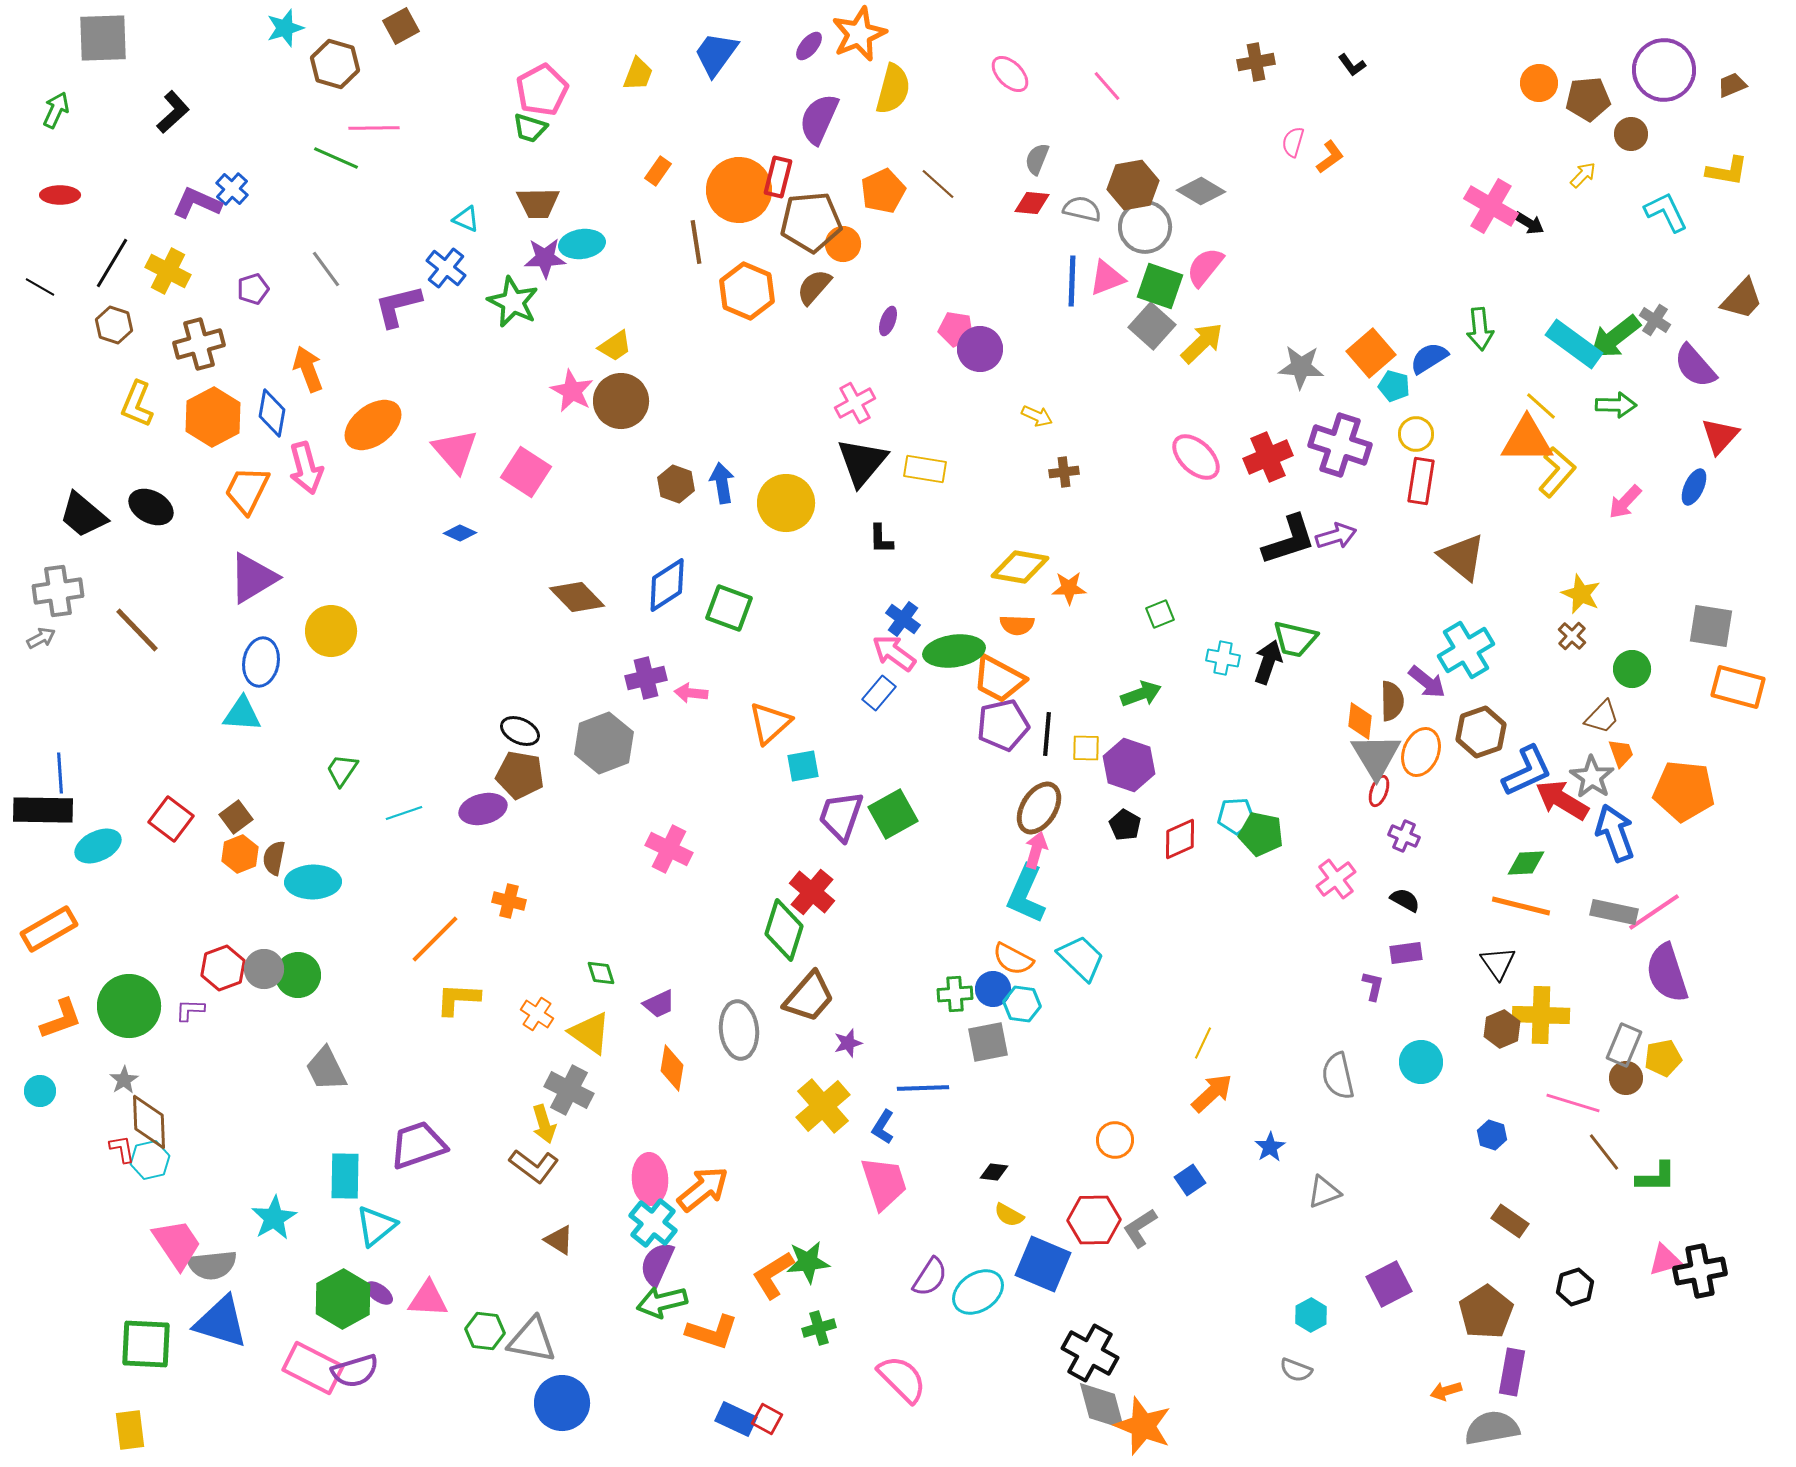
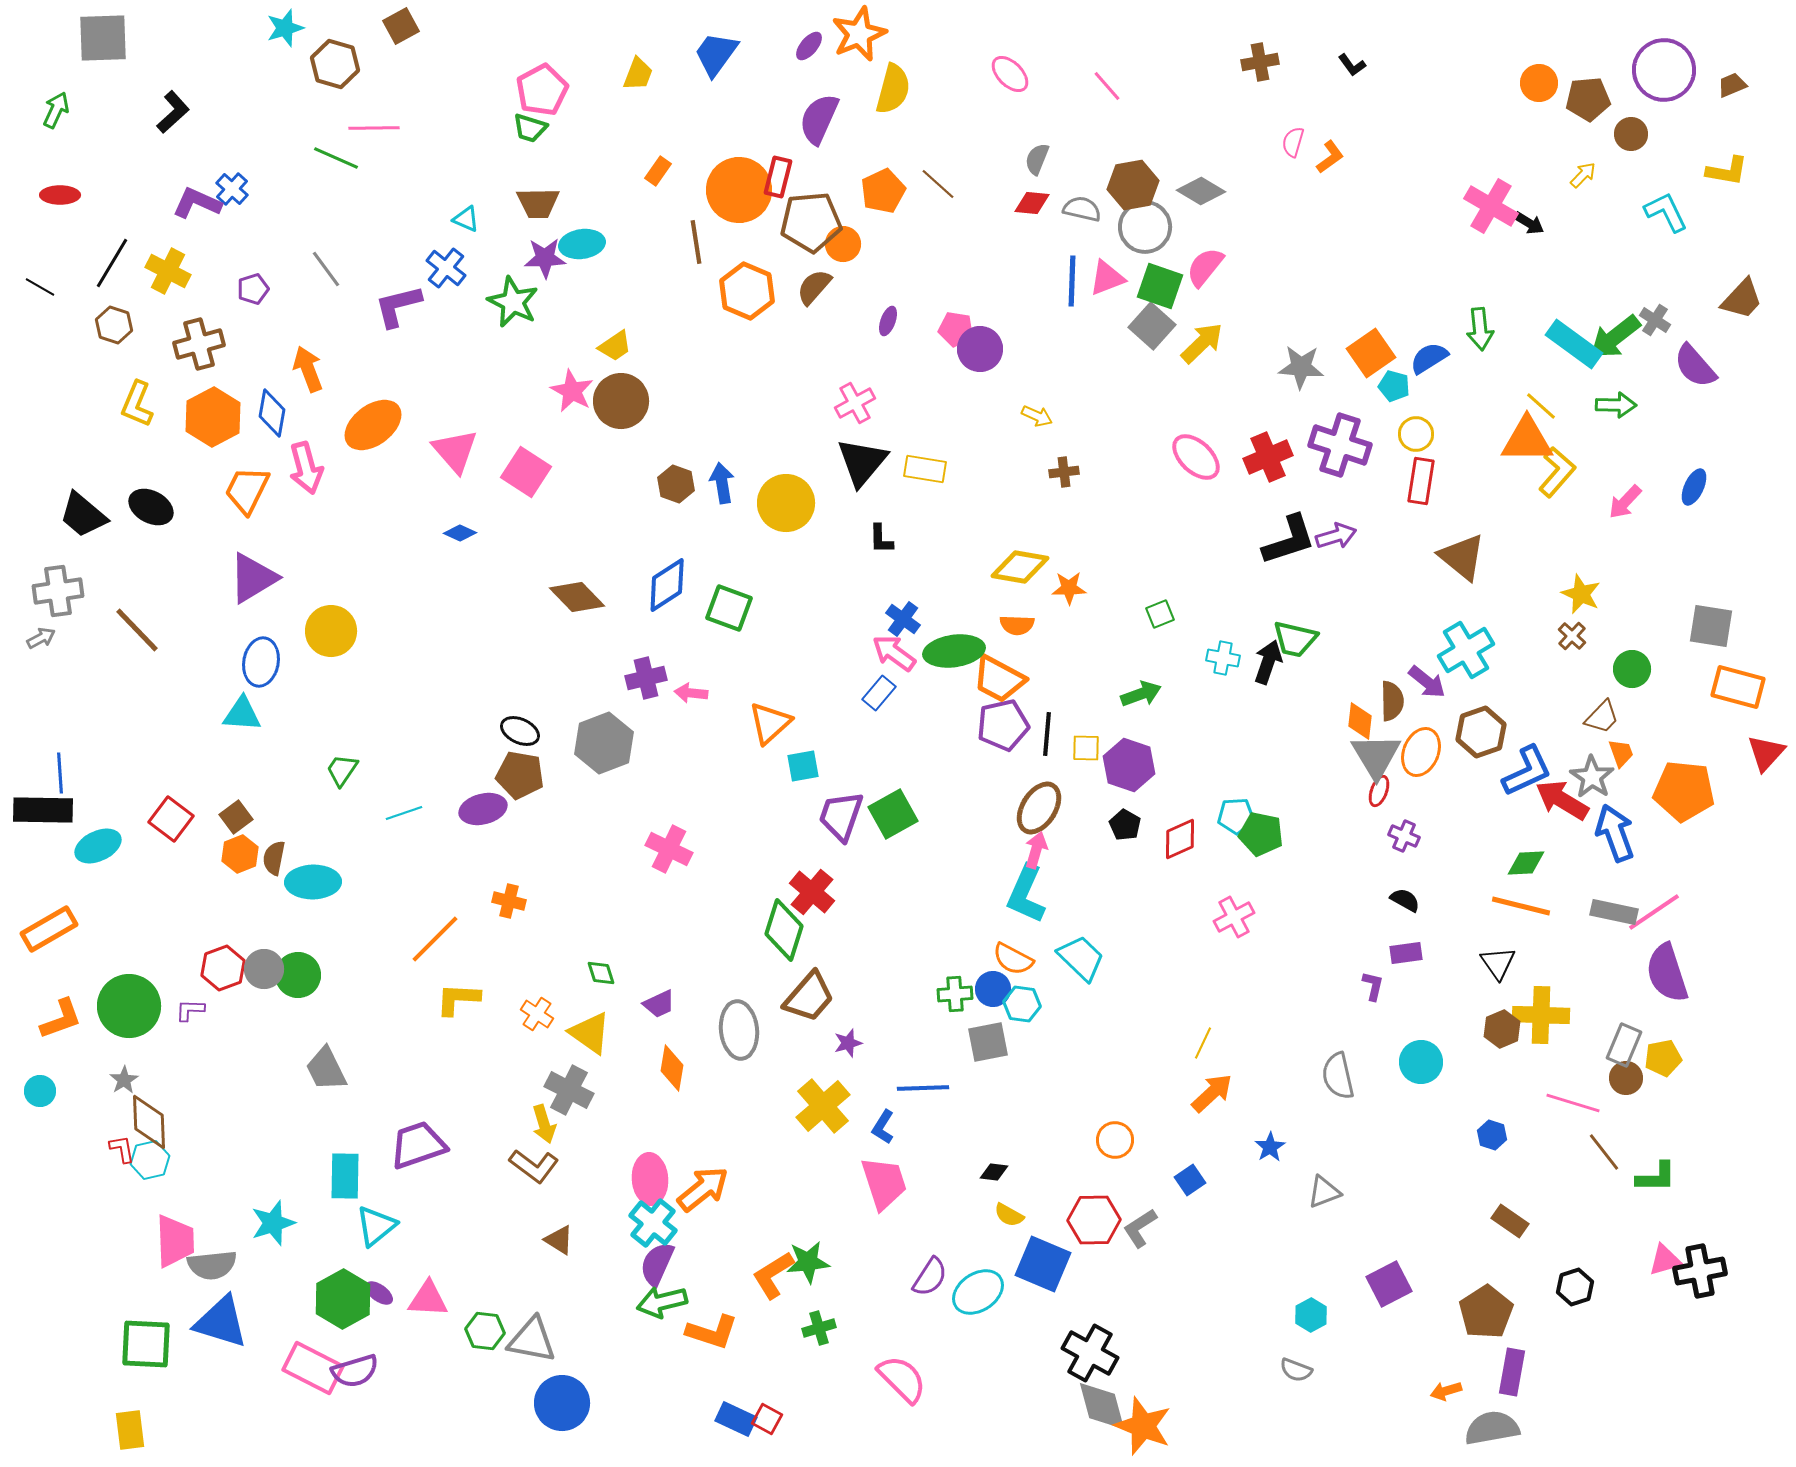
brown cross at (1256, 62): moved 4 px right
orange square at (1371, 353): rotated 6 degrees clockwise
red triangle at (1720, 436): moved 46 px right, 317 px down
pink cross at (1336, 879): moved 102 px left, 38 px down; rotated 9 degrees clockwise
cyan star at (274, 1218): moved 1 px left, 5 px down; rotated 12 degrees clockwise
pink trapezoid at (177, 1244): moved 2 px left, 3 px up; rotated 32 degrees clockwise
